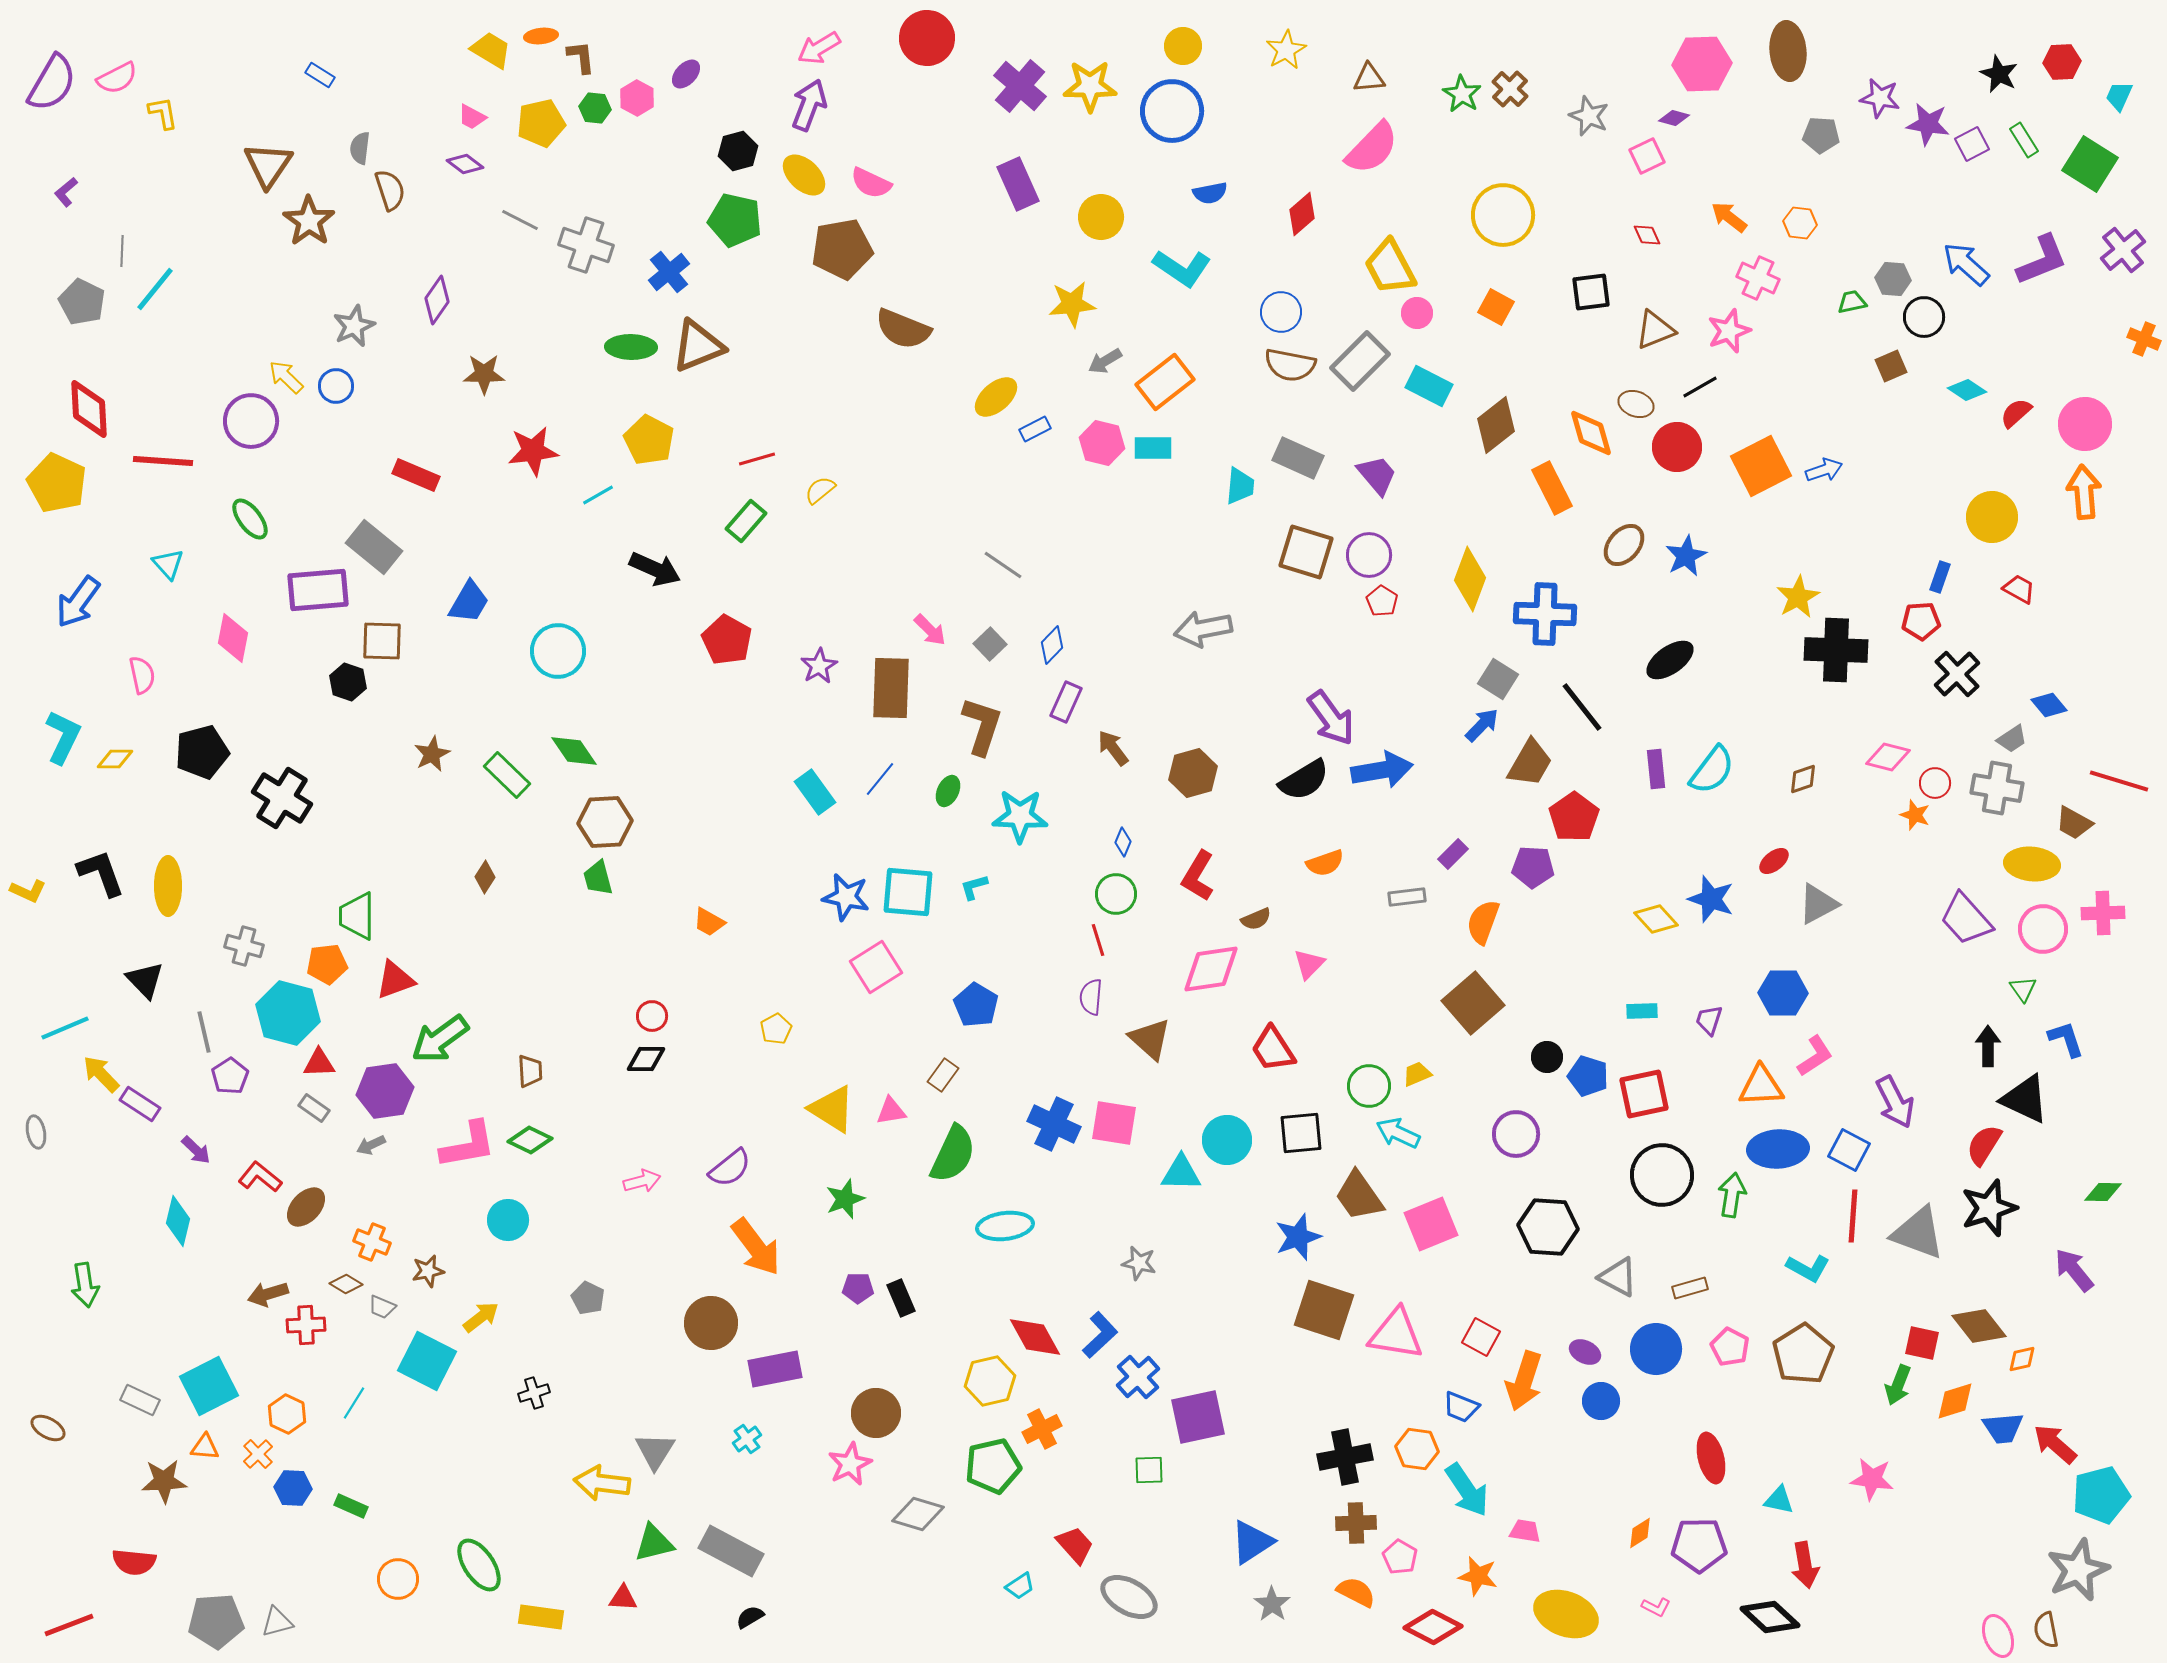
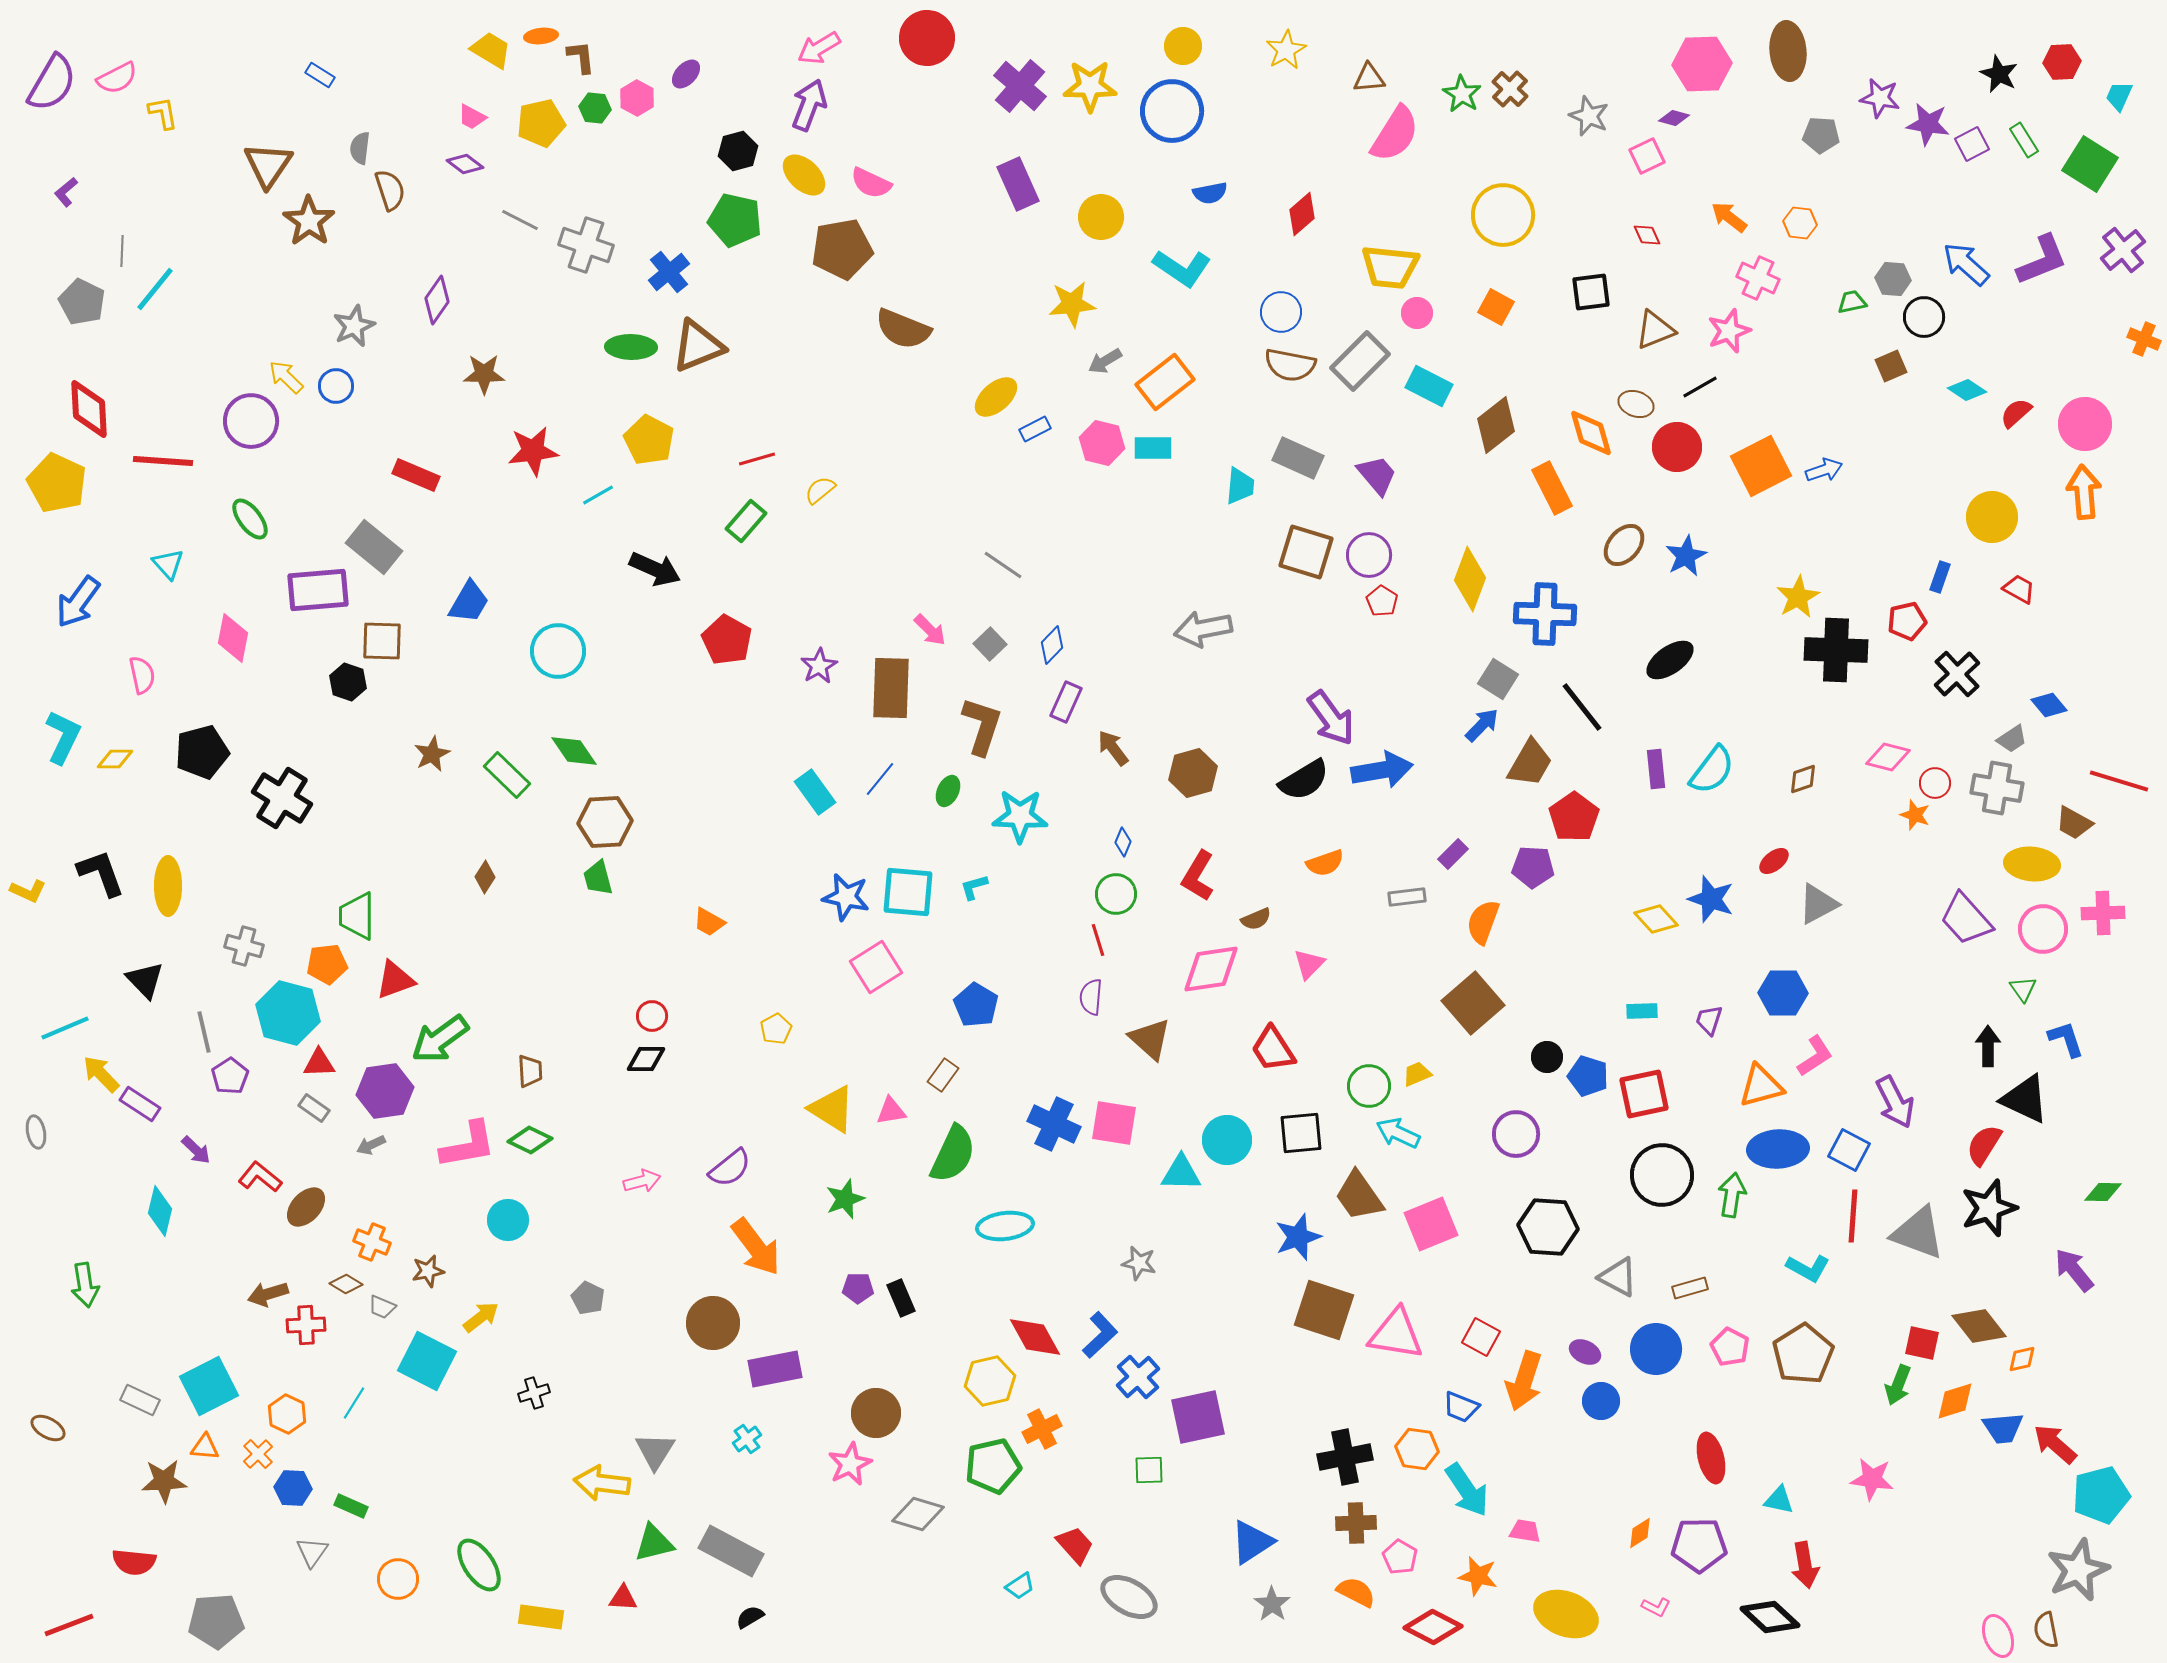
pink semicircle at (1372, 148): moved 23 px right, 14 px up; rotated 12 degrees counterclockwise
yellow trapezoid at (1390, 267): rotated 56 degrees counterclockwise
red pentagon at (1921, 621): moved 14 px left; rotated 9 degrees counterclockwise
orange triangle at (1761, 1086): rotated 12 degrees counterclockwise
cyan diamond at (178, 1221): moved 18 px left, 10 px up
brown circle at (711, 1323): moved 2 px right
gray triangle at (277, 1622): moved 35 px right, 70 px up; rotated 40 degrees counterclockwise
